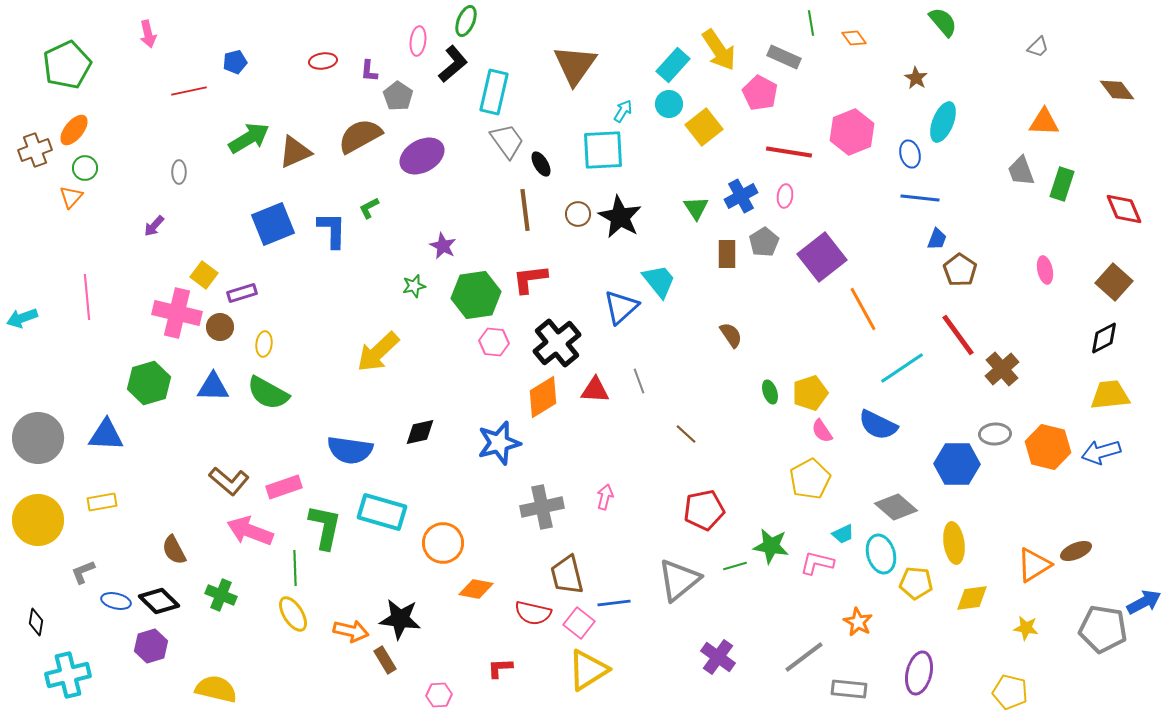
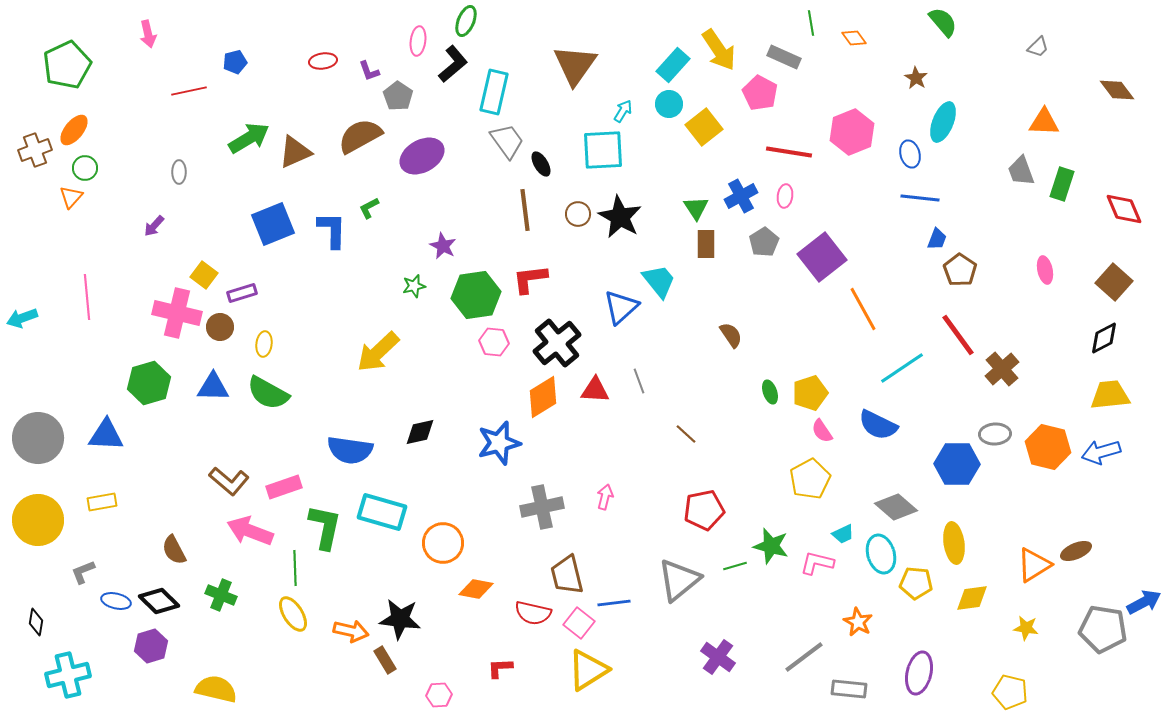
purple L-shape at (369, 71): rotated 25 degrees counterclockwise
brown rectangle at (727, 254): moved 21 px left, 10 px up
green star at (771, 546): rotated 6 degrees clockwise
